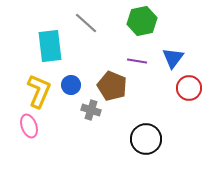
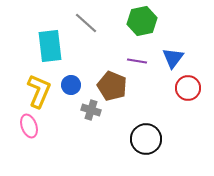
red circle: moved 1 px left
